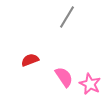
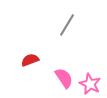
gray line: moved 8 px down
pink semicircle: moved 1 px down
